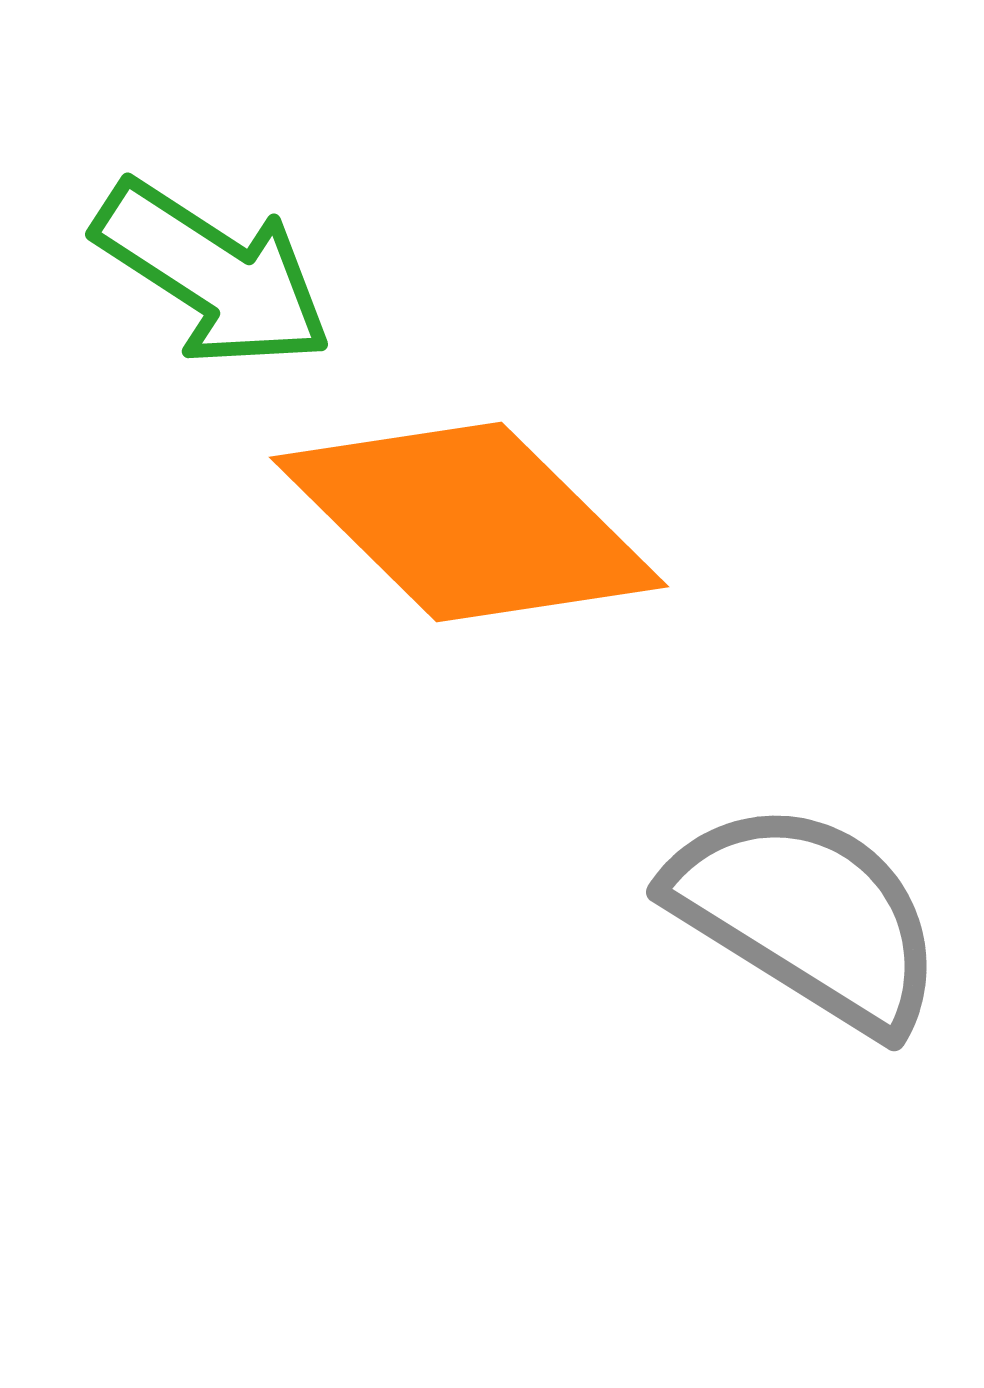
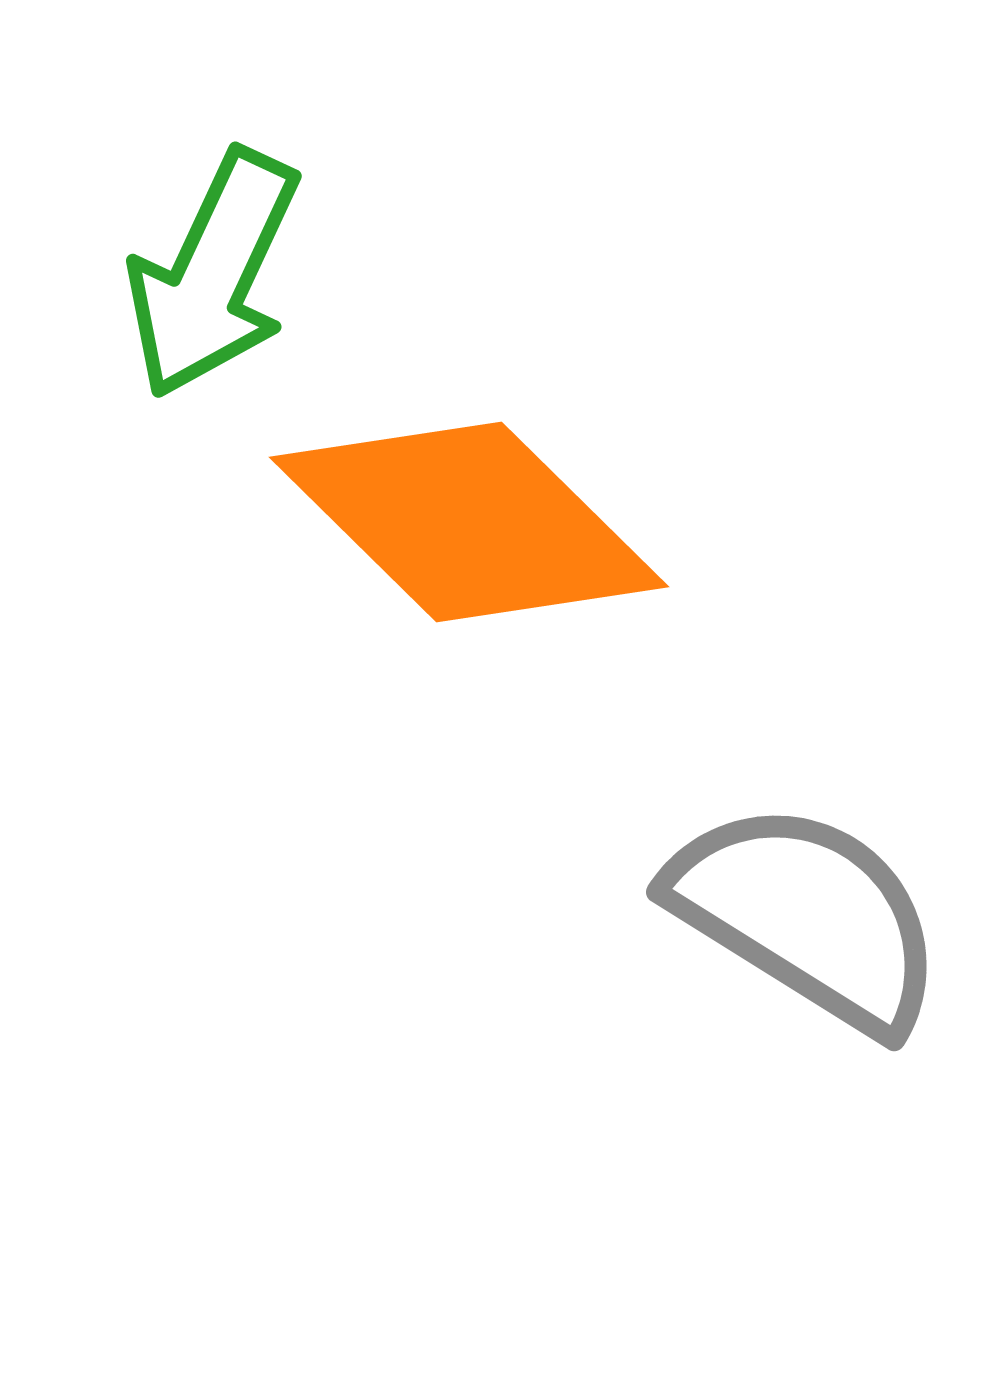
green arrow: rotated 82 degrees clockwise
